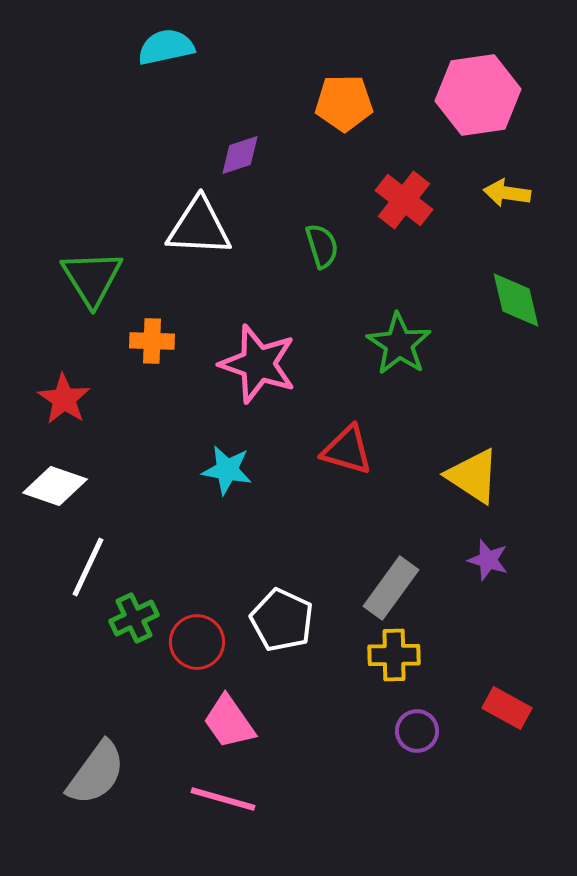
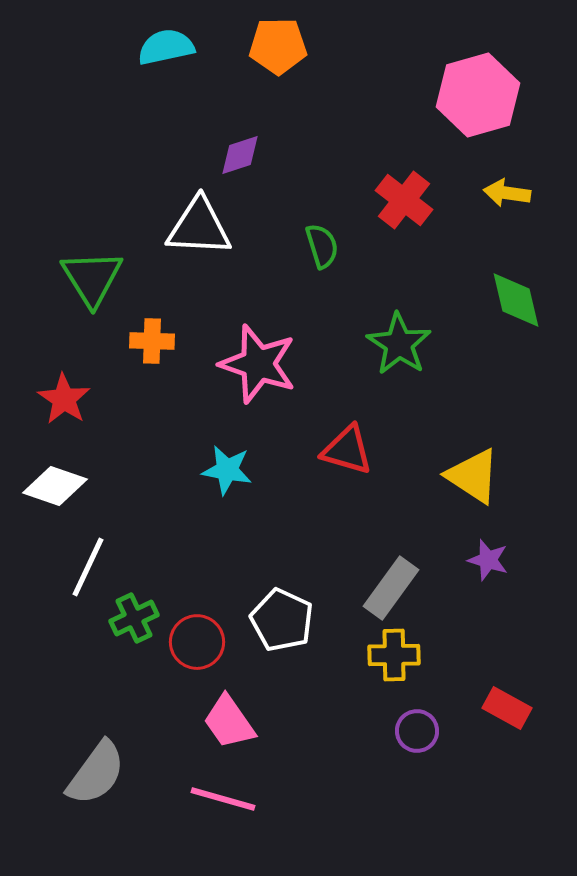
pink hexagon: rotated 8 degrees counterclockwise
orange pentagon: moved 66 px left, 57 px up
